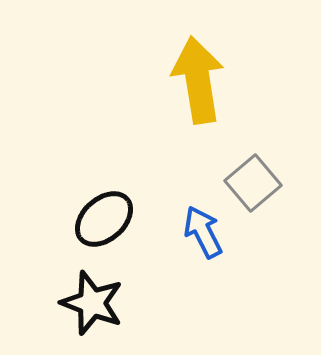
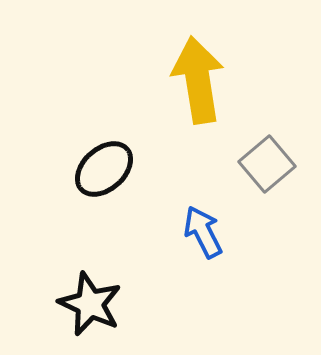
gray square: moved 14 px right, 19 px up
black ellipse: moved 50 px up
black star: moved 2 px left, 1 px down; rotated 4 degrees clockwise
